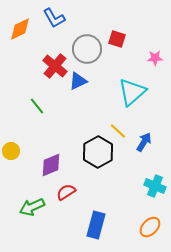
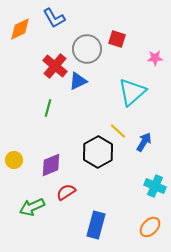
green line: moved 11 px right, 2 px down; rotated 54 degrees clockwise
yellow circle: moved 3 px right, 9 px down
